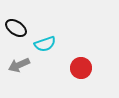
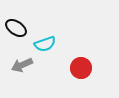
gray arrow: moved 3 px right
